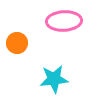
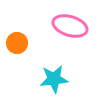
pink ellipse: moved 6 px right, 5 px down; rotated 20 degrees clockwise
